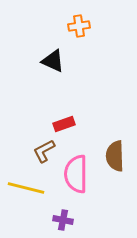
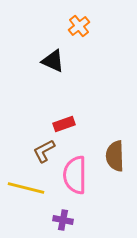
orange cross: rotated 30 degrees counterclockwise
pink semicircle: moved 1 px left, 1 px down
